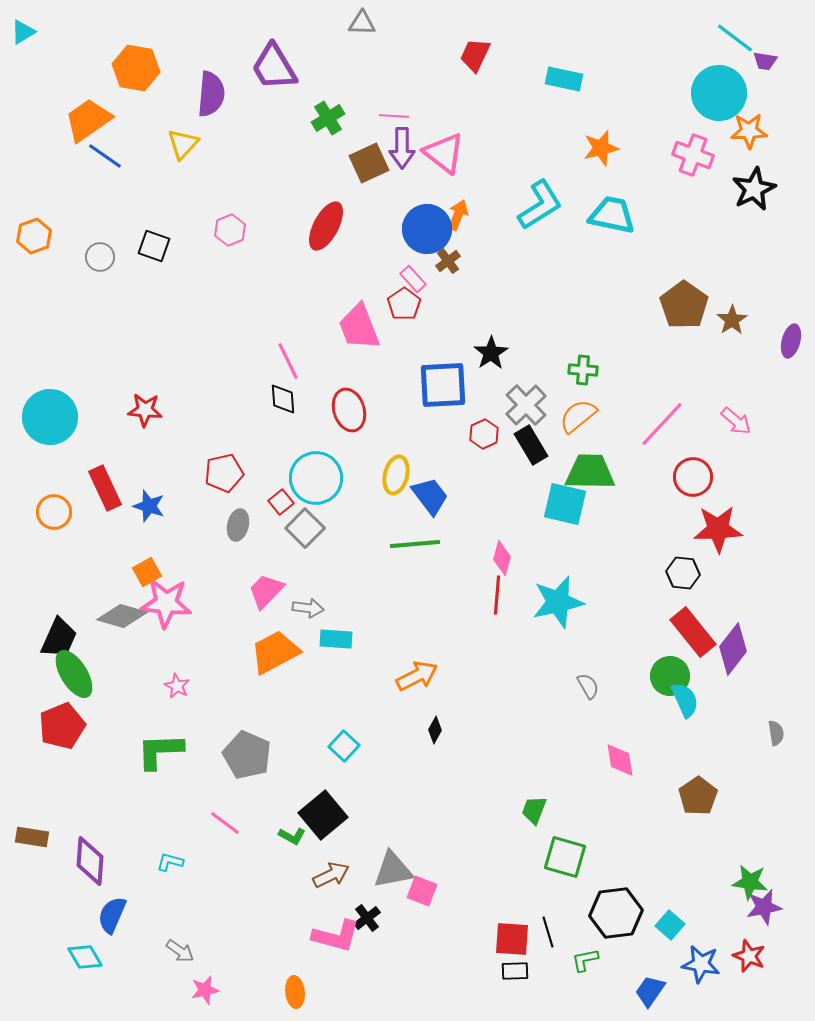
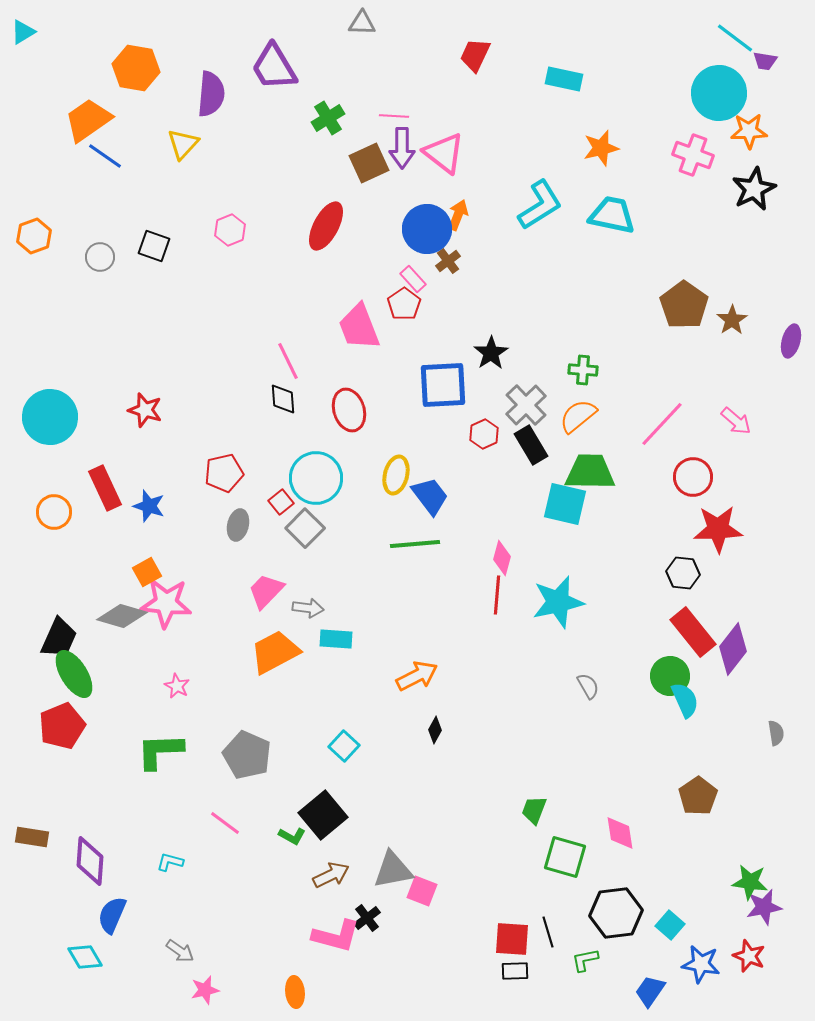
red star at (145, 410): rotated 12 degrees clockwise
pink diamond at (620, 760): moved 73 px down
